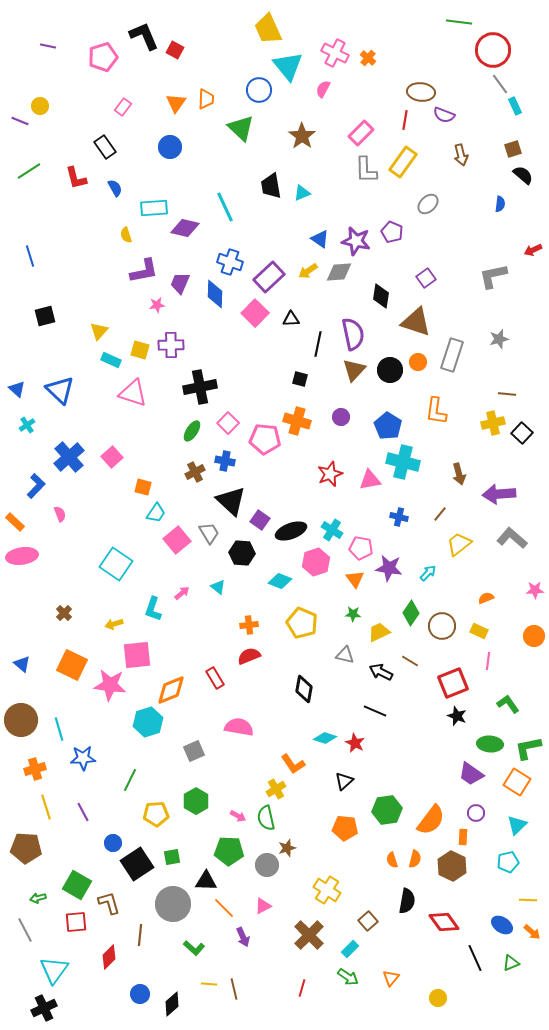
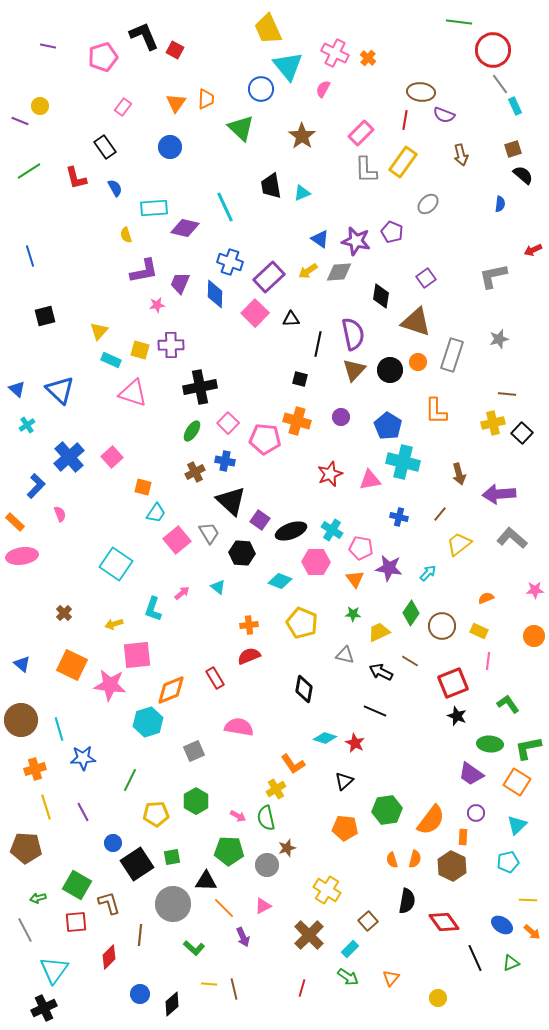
blue circle at (259, 90): moved 2 px right, 1 px up
orange L-shape at (436, 411): rotated 8 degrees counterclockwise
pink hexagon at (316, 562): rotated 20 degrees clockwise
